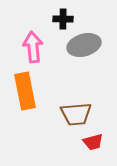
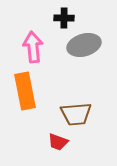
black cross: moved 1 px right, 1 px up
red trapezoid: moved 35 px left; rotated 35 degrees clockwise
